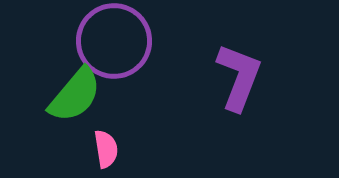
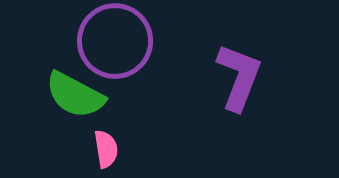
purple circle: moved 1 px right
green semicircle: rotated 78 degrees clockwise
